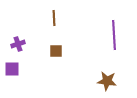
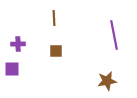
purple line: rotated 8 degrees counterclockwise
purple cross: rotated 16 degrees clockwise
brown star: rotated 18 degrees counterclockwise
